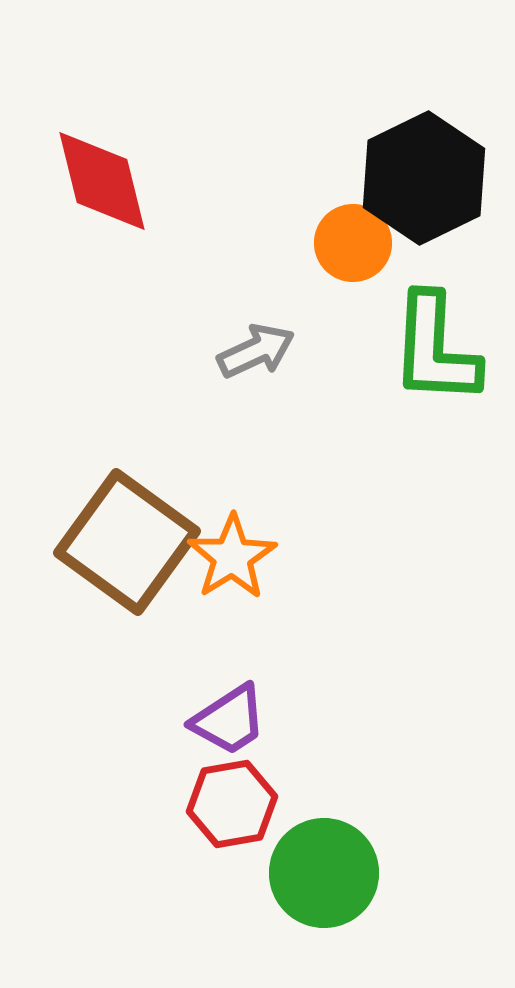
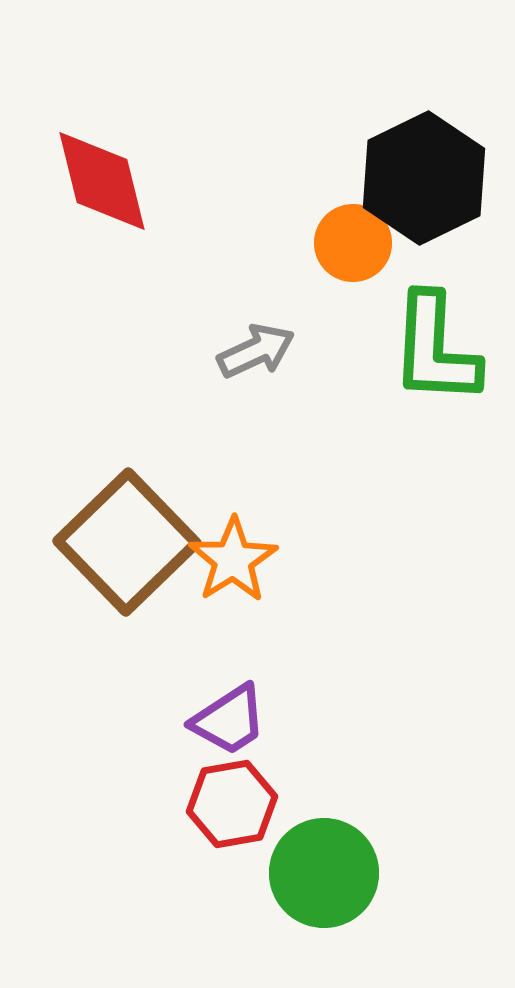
brown square: rotated 10 degrees clockwise
orange star: moved 1 px right, 3 px down
